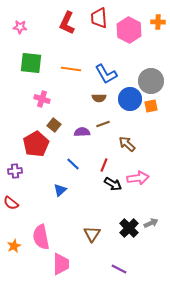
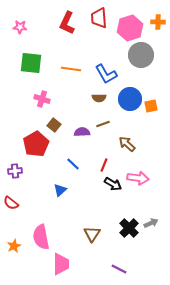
pink hexagon: moved 1 px right, 2 px up; rotated 15 degrees clockwise
gray circle: moved 10 px left, 26 px up
pink arrow: rotated 15 degrees clockwise
